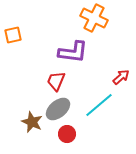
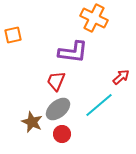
red circle: moved 5 px left
